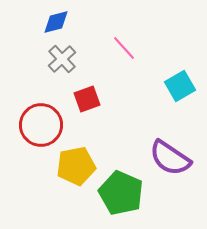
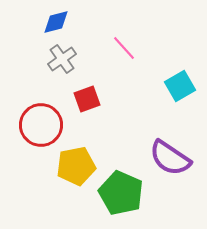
gray cross: rotated 8 degrees clockwise
